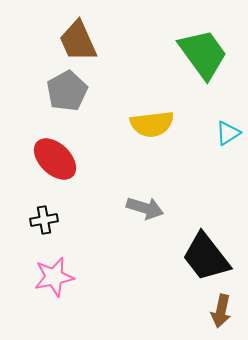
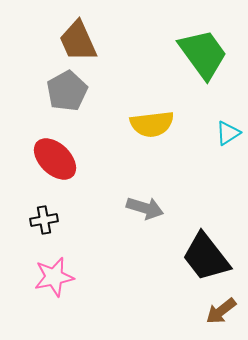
brown arrow: rotated 40 degrees clockwise
